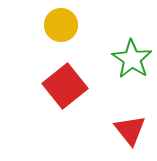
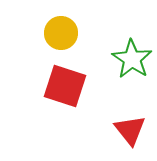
yellow circle: moved 8 px down
red square: rotated 33 degrees counterclockwise
